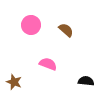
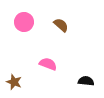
pink circle: moved 7 px left, 3 px up
brown semicircle: moved 5 px left, 5 px up
